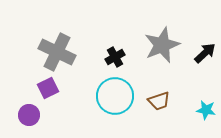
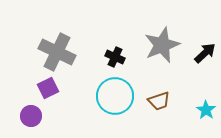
black cross: rotated 36 degrees counterclockwise
cyan star: rotated 24 degrees clockwise
purple circle: moved 2 px right, 1 px down
